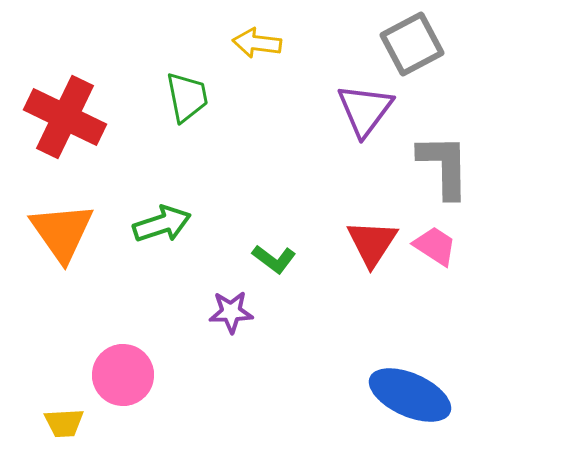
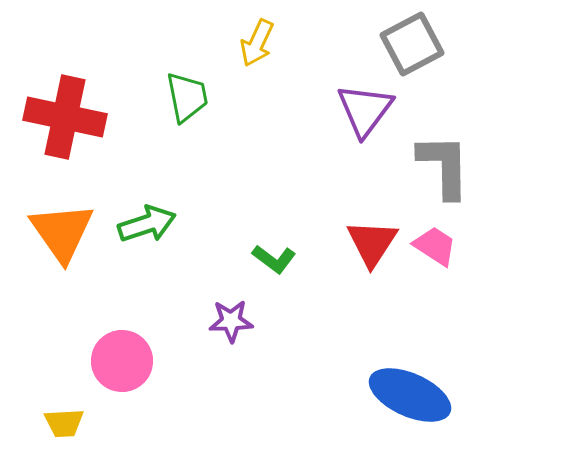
yellow arrow: rotated 72 degrees counterclockwise
red cross: rotated 14 degrees counterclockwise
green arrow: moved 15 px left
purple star: moved 9 px down
pink circle: moved 1 px left, 14 px up
